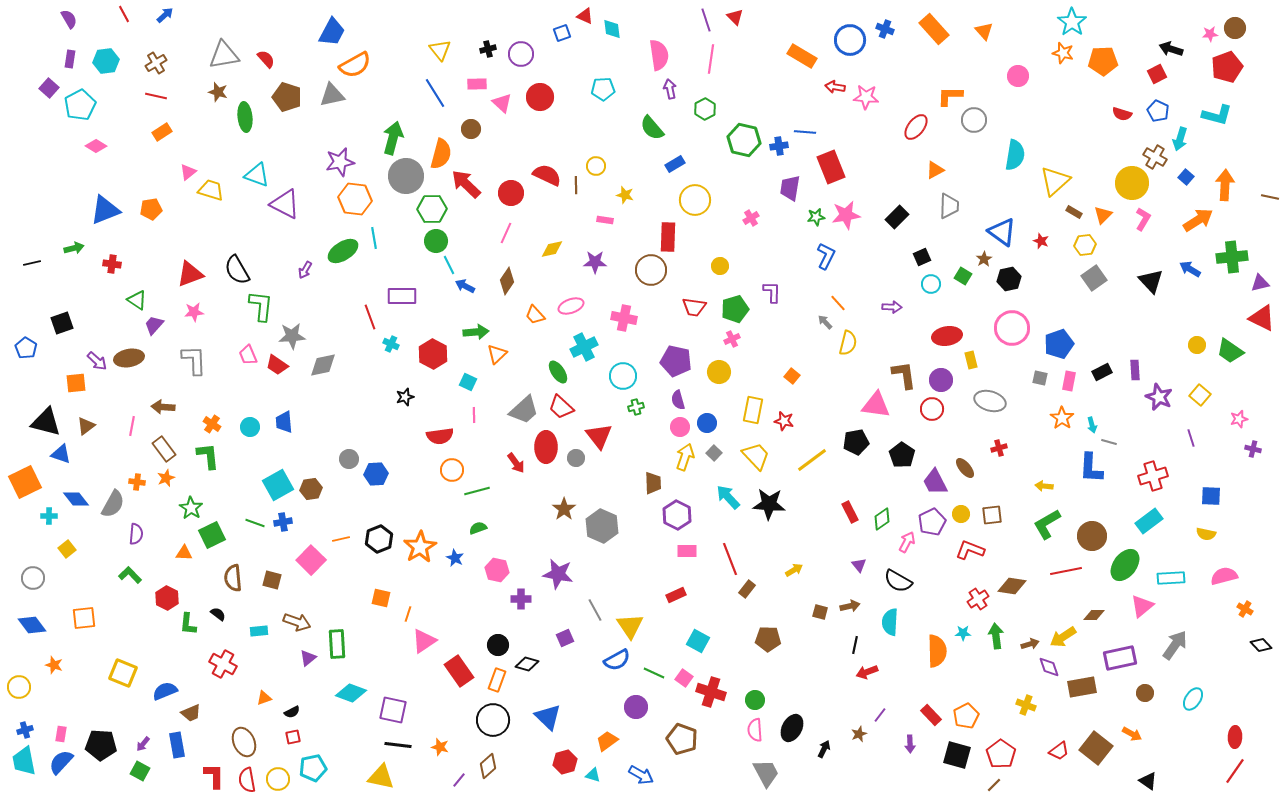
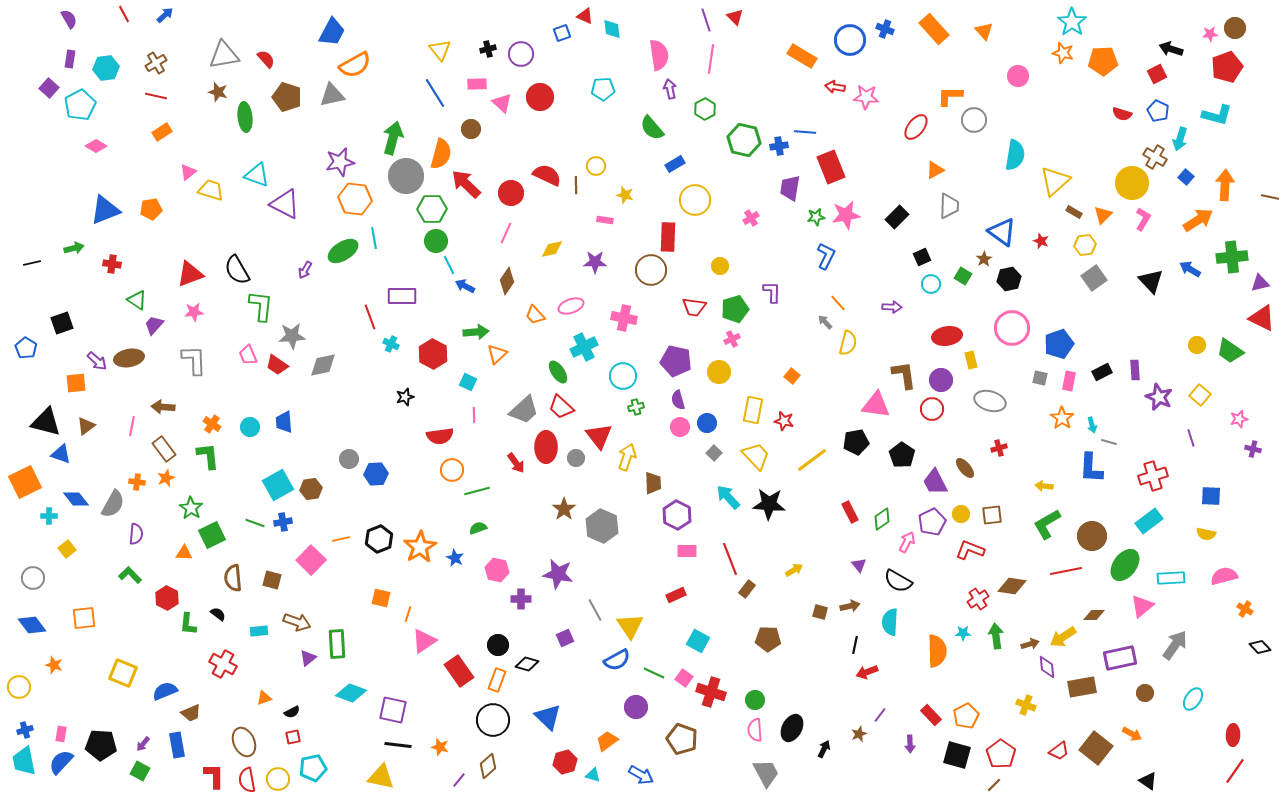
cyan hexagon at (106, 61): moved 7 px down
yellow arrow at (685, 457): moved 58 px left
black diamond at (1261, 645): moved 1 px left, 2 px down
purple diamond at (1049, 667): moved 2 px left; rotated 15 degrees clockwise
red ellipse at (1235, 737): moved 2 px left, 2 px up
